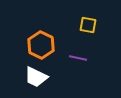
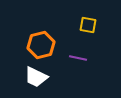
orange hexagon: rotated 20 degrees clockwise
